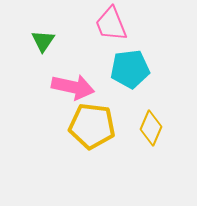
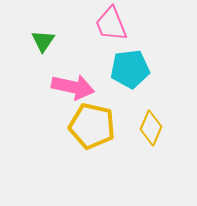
yellow pentagon: rotated 6 degrees clockwise
